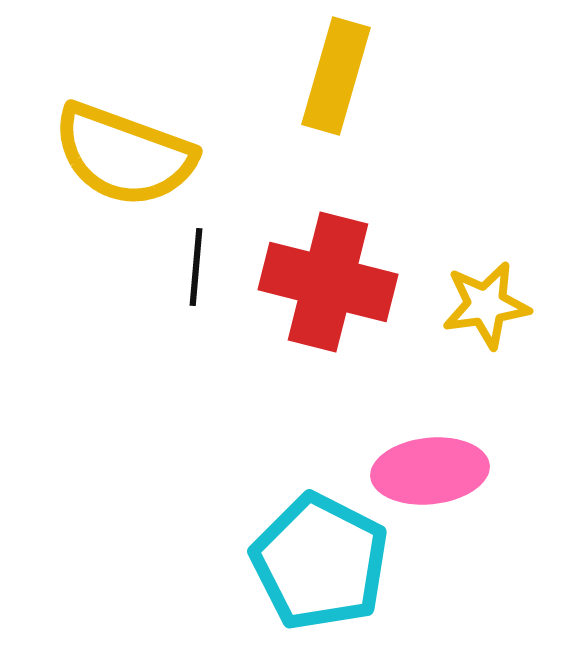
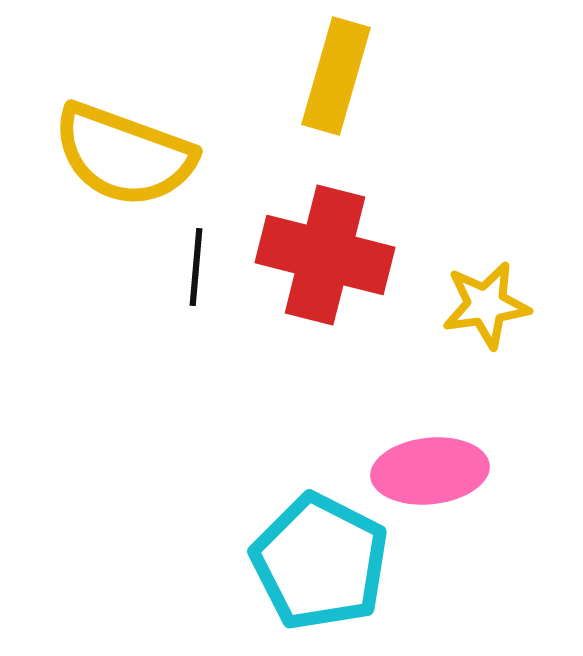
red cross: moved 3 px left, 27 px up
